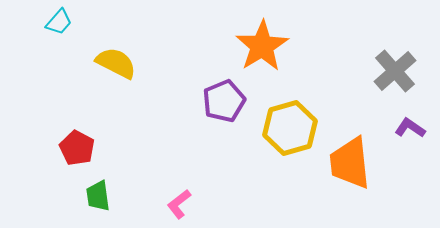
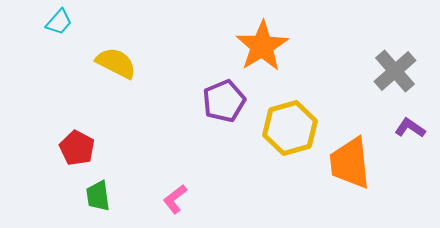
pink L-shape: moved 4 px left, 5 px up
